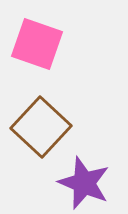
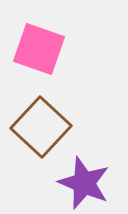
pink square: moved 2 px right, 5 px down
